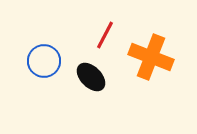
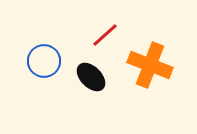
red line: rotated 20 degrees clockwise
orange cross: moved 1 px left, 8 px down
